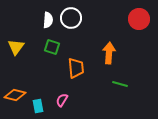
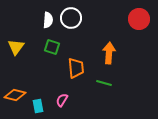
green line: moved 16 px left, 1 px up
